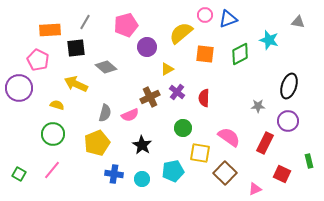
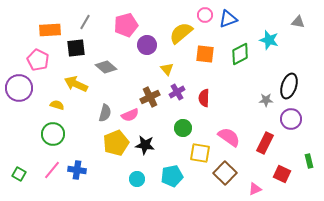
purple circle at (147, 47): moved 2 px up
yellow triangle at (167, 69): rotated 40 degrees counterclockwise
purple cross at (177, 92): rotated 21 degrees clockwise
gray star at (258, 106): moved 8 px right, 6 px up
purple circle at (288, 121): moved 3 px right, 2 px up
yellow pentagon at (97, 143): moved 19 px right
black star at (142, 145): moved 3 px right; rotated 24 degrees counterclockwise
cyan pentagon at (173, 171): moved 1 px left, 5 px down
blue cross at (114, 174): moved 37 px left, 4 px up
cyan circle at (142, 179): moved 5 px left
